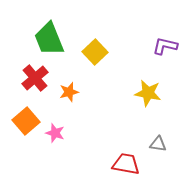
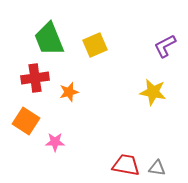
purple L-shape: rotated 40 degrees counterclockwise
yellow square: moved 7 px up; rotated 20 degrees clockwise
red cross: rotated 32 degrees clockwise
yellow star: moved 5 px right, 1 px up
orange square: rotated 16 degrees counterclockwise
pink star: moved 9 px down; rotated 18 degrees counterclockwise
gray triangle: moved 1 px left, 24 px down
red trapezoid: moved 1 px down
